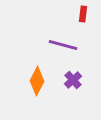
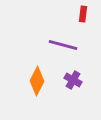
purple cross: rotated 18 degrees counterclockwise
